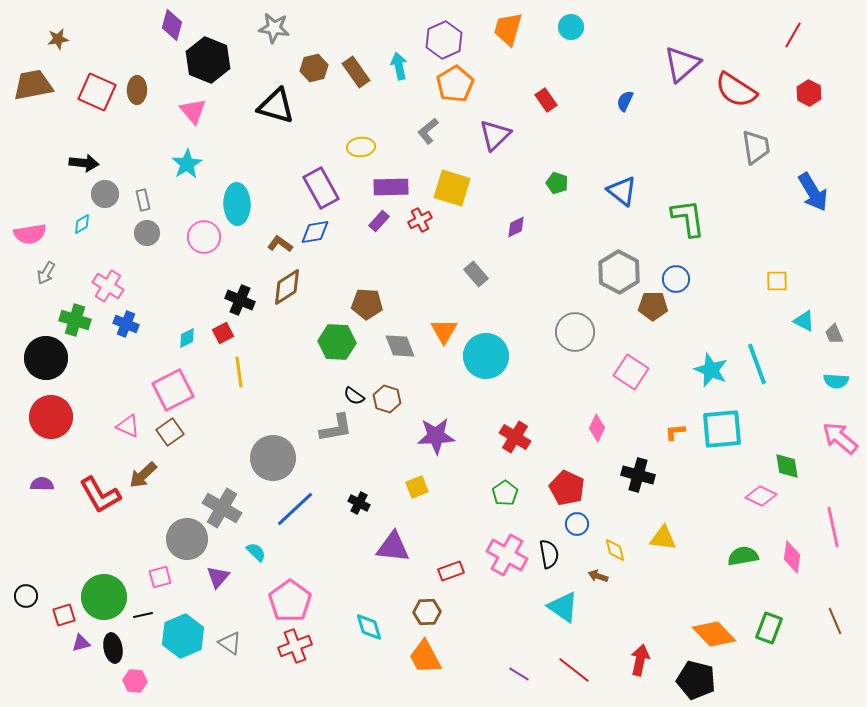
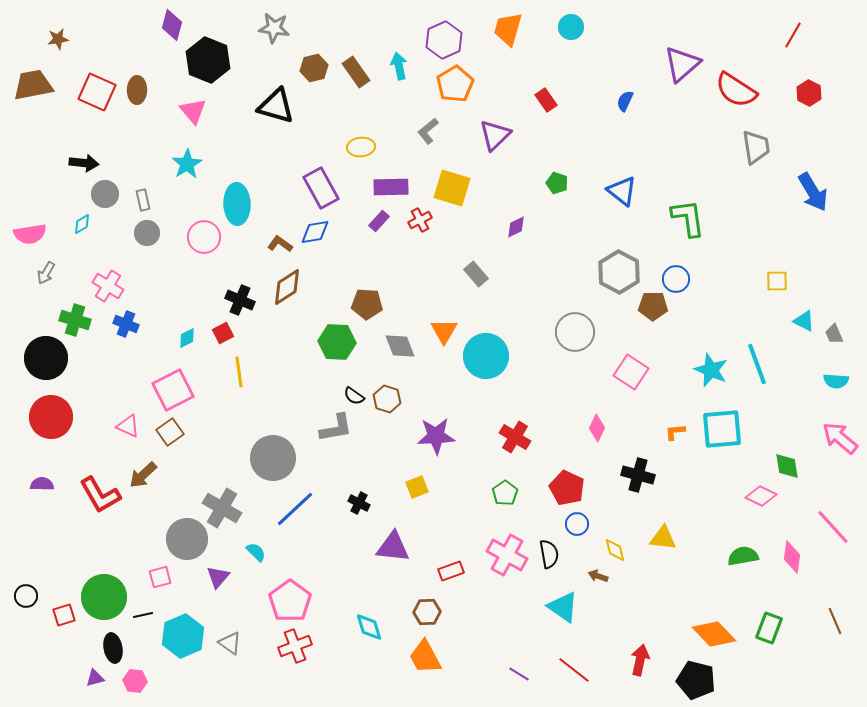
pink line at (833, 527): rotated 30 degrees counterclockwise
purple triangle at (81, 643): moved 14 px right, 35 px down
